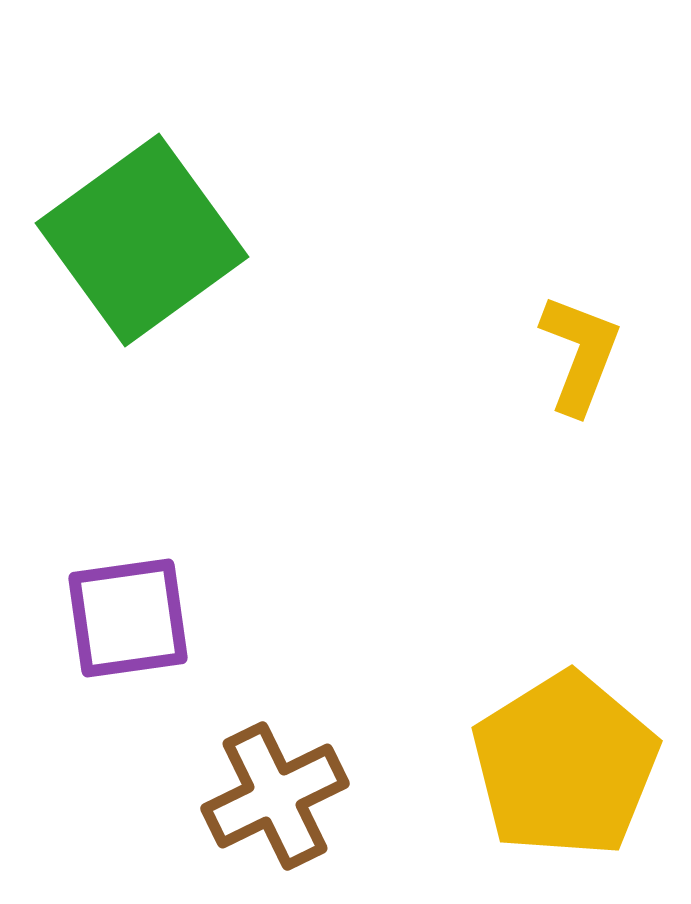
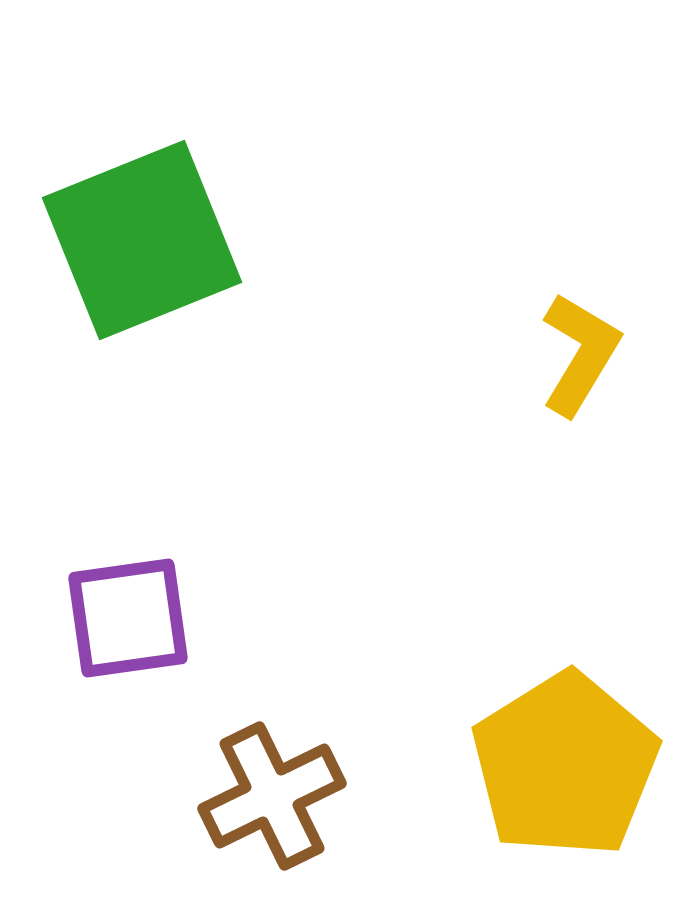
green square: rotated 14 degrees clockwise
yellow L-shape: rotated 10 degrees clockwise
brown cross: moved 3 px left
